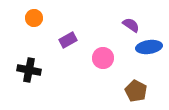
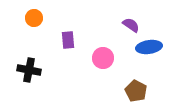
purple rectangle: rotated 66 degrees counterclockwise
